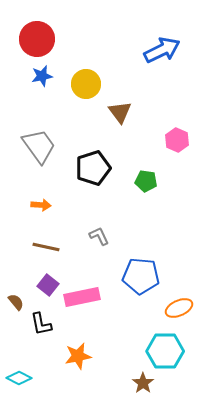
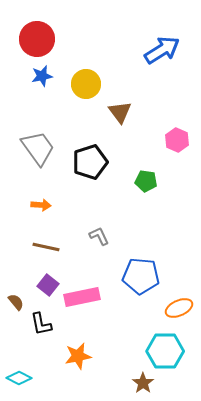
blue arrow: rotated 6 degrees counterclockwise
gray trapezoid: moved 1 px left, 2 px down
black pentagon: moved 3 px left, 6 px up
